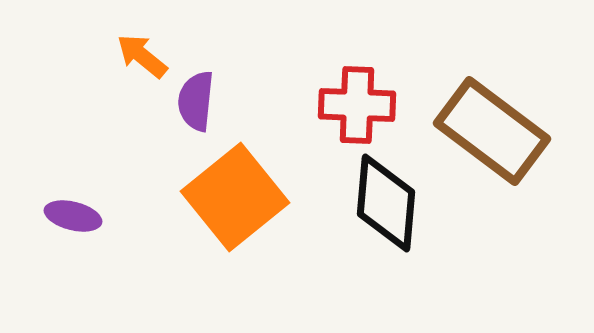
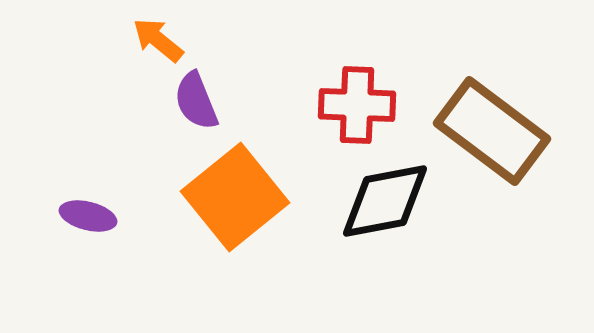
orange arrow: moved 16 px right, 16 px up
purple semicircle: rotated 28 degrees counterclockwise
black diamond: moved 1 px left, 2 px up; rotated 74 degrees clockwise
purple ellipse: moved 15 px right
